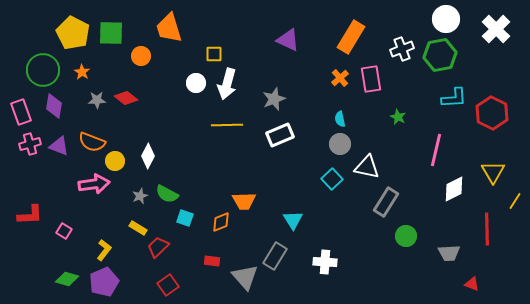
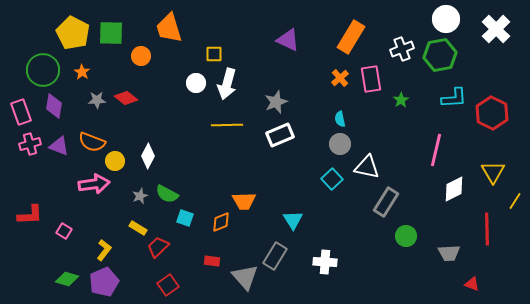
gray star at (274, 99): moved 2 px right, 3 px down
green star at (398, 117): moved 3 px right, 17 px up; rotated 14 degrees clockwise
